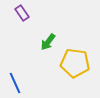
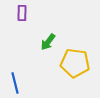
purple rectangle: rotated 35 degrees clockwise
blue line: rotated 10 degrees clockwise
